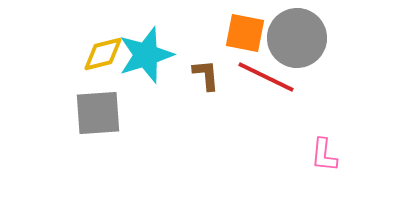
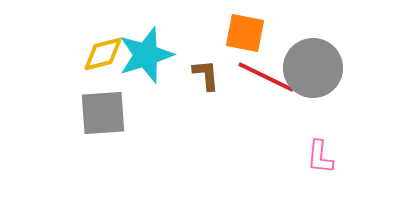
gray circle: moved 16 px right, 30 px down
gray square: moved 5 px right
pink L-shape: moved 4 px left, 2 px down
